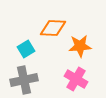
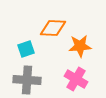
cyan square: rotated 12 degrees clockwise
gray cross: moved 3 px right; rotated 16 degrees clockwise
